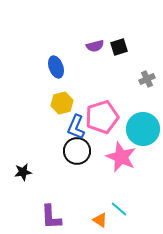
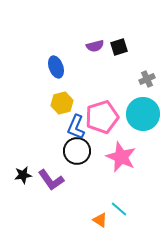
cyan circle: moved 15 px up
black star: moved 3 px down
purple L-shape: moved 37 px up; rotated 32 degrees counterclockwise
